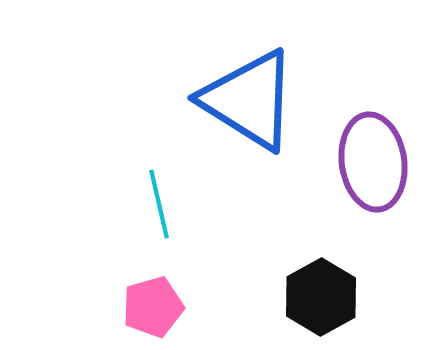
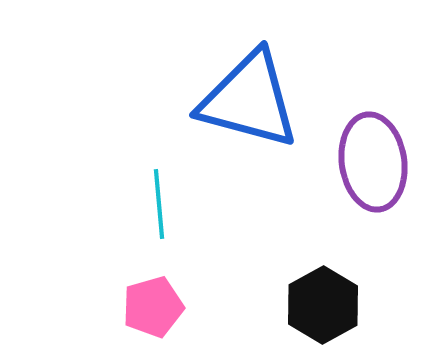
blue triangle: rotated 17 degrees counterclockwise
cyan line: rotated 8 degrees clockwise
black hexagon: moved 2 px right, 8 px down
